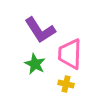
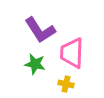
pink trapezoid: moved 2 px right, 1 px up
green star: rotated 15 degrees counterclockwise
